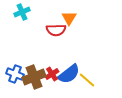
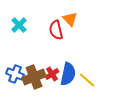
cyan cross: moved 3 px left, 13 px down; rotated 21 degrees counterclockwise
orange triangle: moved 1 px right, 1 px down; rotated 14 degrees counterclockwise
red semicircle: rotated 78 degrees clockwise
blue semicircle: moved 1 px left; rotated 40 degrees counterclockwise
